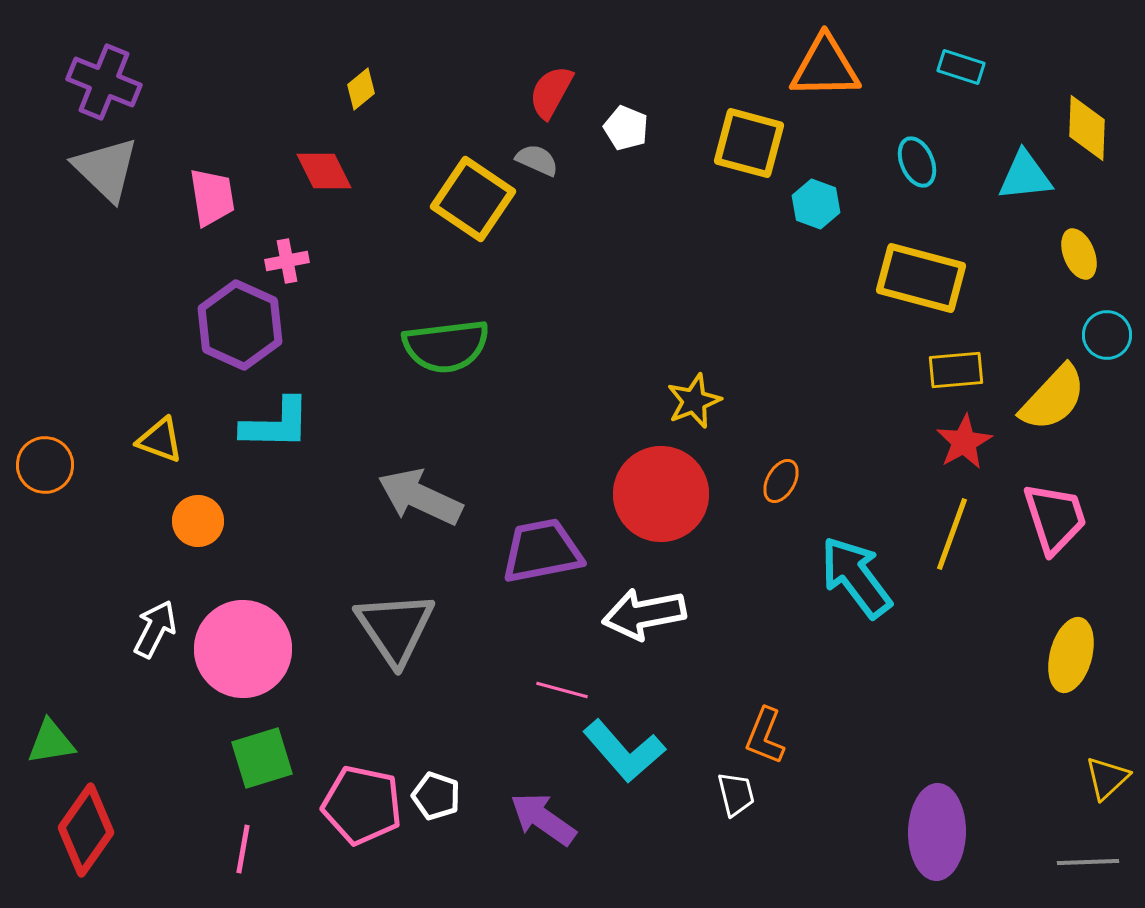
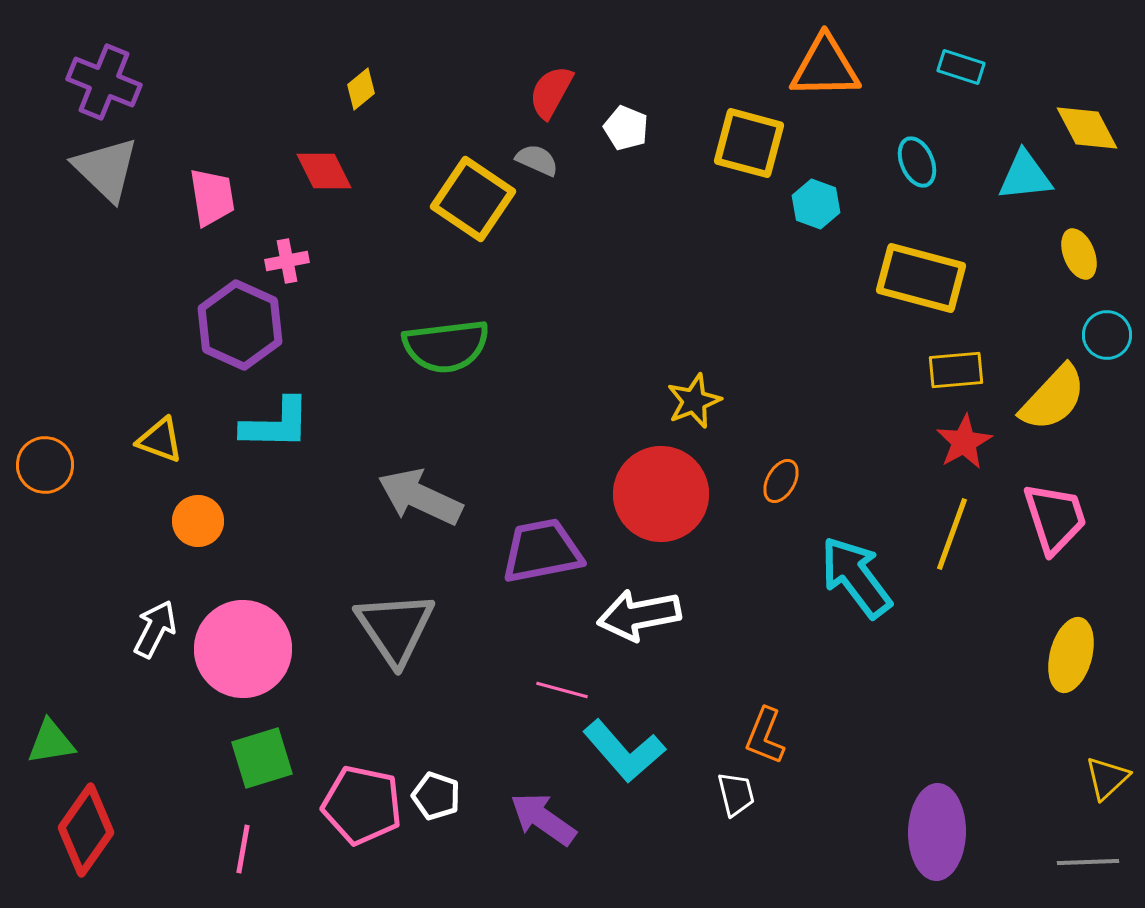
yellow diamond at (1087, 128): rotated 30 degrees counterclockwise
white arrow at (644, 614): moved 5 px left, 1 px down
